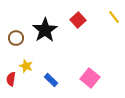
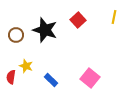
yellow line: rotated 48 degrees clockwise
black star: rotated 20 degrees counterclockwise
brown circle: moved 3 px up
red semicircle: moved 2 px up
